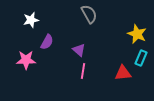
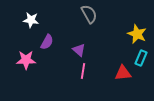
white star: rotated 21 degrees clockwise
